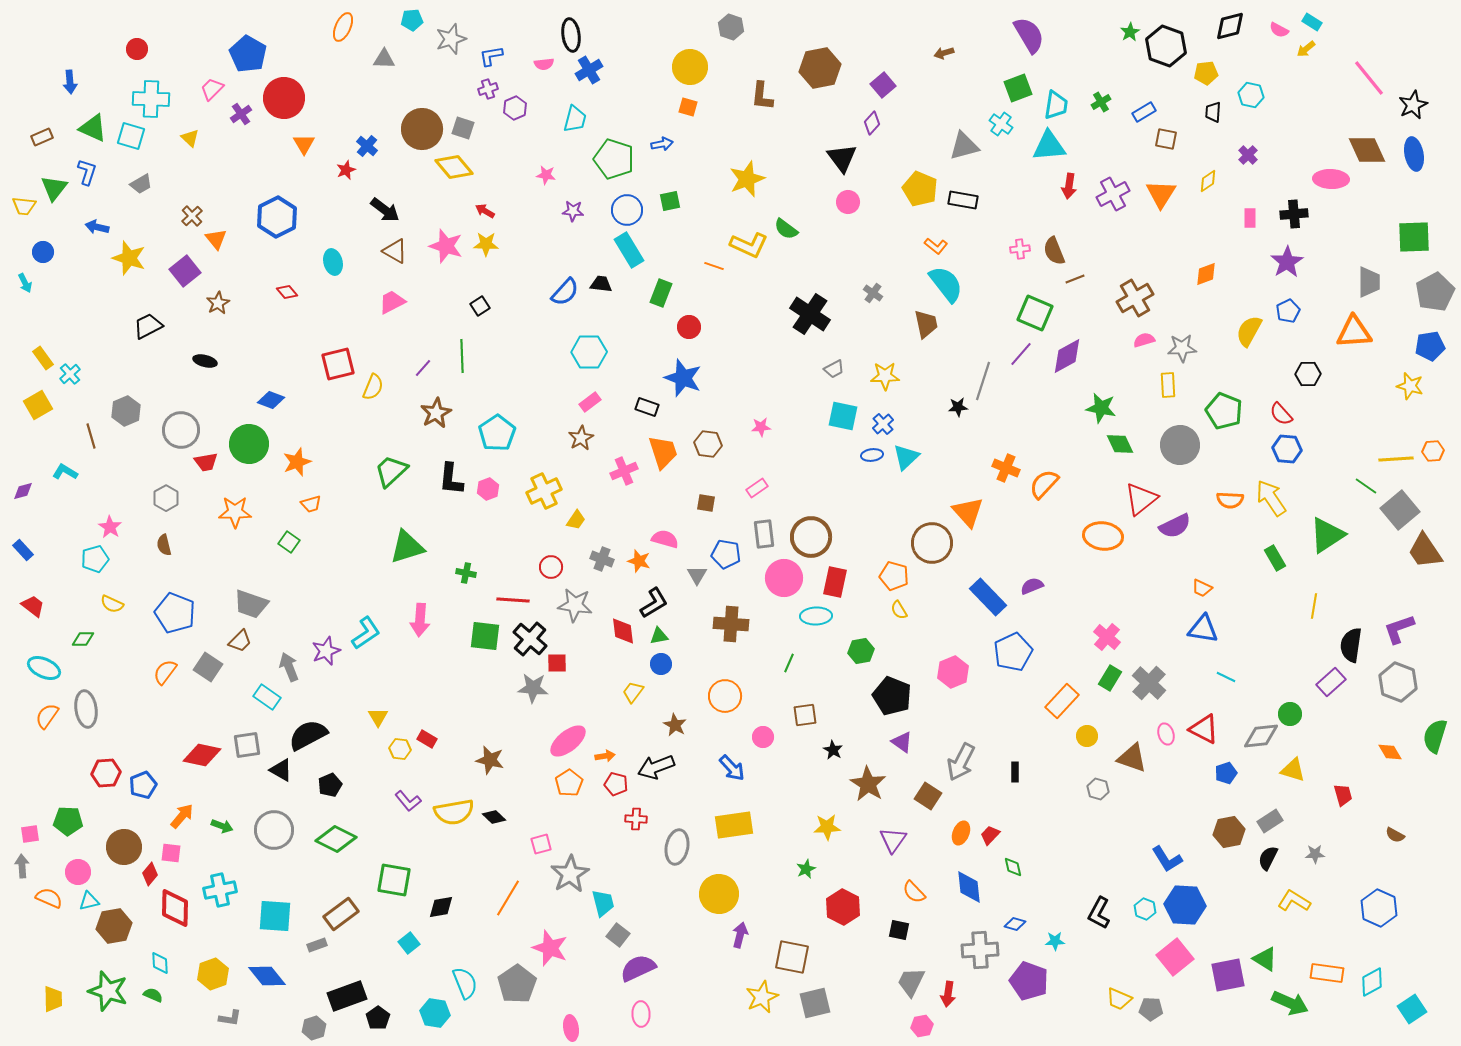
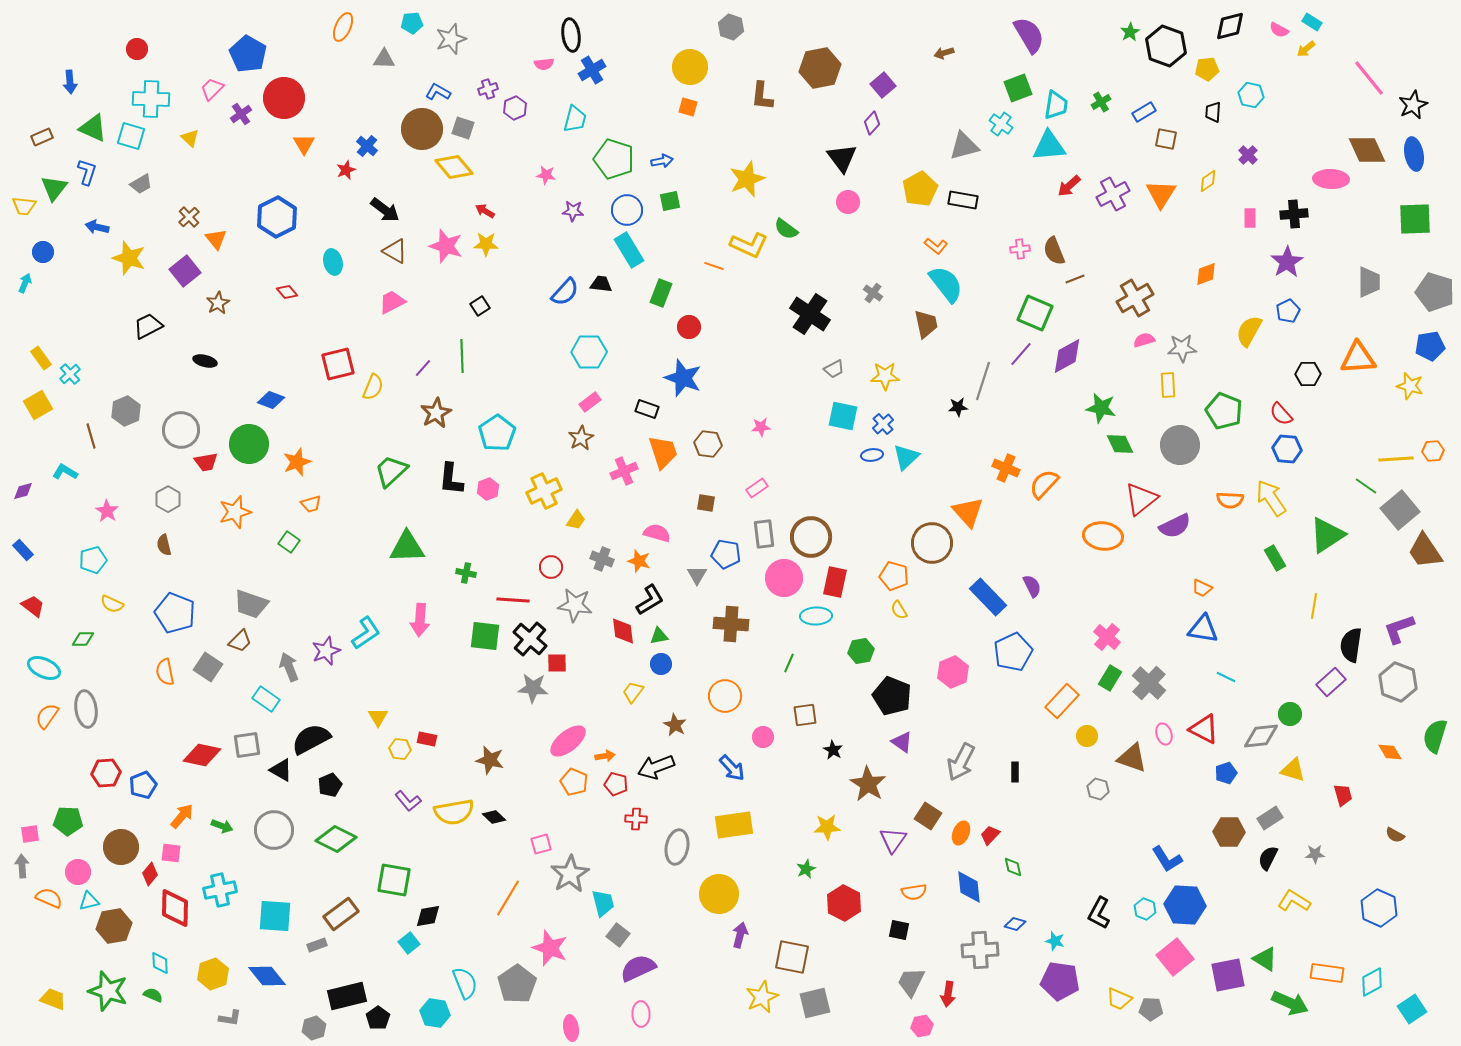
cyan pentagon at (412, 20): moved 3 px down
blue L-shape at (491, 56): moved 53 px left, 36 px down; rotated 40 degrees clockwise
blue cross at (589, 70): moved 3 px right
yellow pentagon at (1206, 73): moved 1 px right, 4 px up
blue arrow at (662, 144): moved 17 px down
red arrow at (1069, 186): rotated 40 degrees clockwise
yellow pentagon at (920, 189): rotated 20 degrees clockwise
brown cross at (192, 216): moved 3 px left, 1 px down
green square at (1414, 237): moved 1 px right, 18 px up
cyan arrow at (25, 283): rotated 132 degrees counterclockwise
gray pentagon at (1435, 292): rotated 27 degrees counterclockwise
orange triangle at (1354, 332): moved 4 px right, 26 px down
yellow rectangle at (43, 358): moved 2 px left
black rectangle at (647, 407): moved 2 px down
gray hexagon at (166, 498): moved 2 px right, 1 px down
orange star at (235, 512): rotated 16 degrees counterclockwise
pink star at (110, 527): moved 3 px left, 16 px up
pink semicircle at (665, 539): moved 8 px left, 6 px up
green triangle at (407, 547): rotated 15 degrees clockwise
cyan pentagon at (95, 559): moved 2 px left, 1 px down
purple semicircle at (1032, 586): rotated 85 degrees clockwise
black L-shape at (654, 603): moved 4 px left, 3 px up
orange semicircle at (165, 672): rotated 48 degrees counterclockwise
cyan rectangle at (267, 697): moved 1 px left, 2 px down
pink ellipse at (1166, 734): moved 2 px left
black semicircle at (308, 735): moved 3 px right, 4 px down
red rectangle at (427, 739): rotated 18 degrees counterclockwise
orange pentagon at (569, 783): moved 5 px right, 1 px up; rotated 16 degrees counterclockwise
brown square at (928, 796): moved 20 px down
gray rectangle at (1270, 821): moved 3 px up
brown hexagon at (1229, 832): rotated 12 degrees clockwise
brown circle at (124, 847): moved 3 px left
orange semicircle at (914, 892): rotated 55 degrees counterclockwise
black diamond at (441, 907): moved 13 px left, 9 px down
red hexagon at (843, 907): moved 1 px right, 4 px up
cyan star at (1055, 941): rotated 18 degrees clockwise
purple pentagon at (1029, 981): moved 31 px right; rotated 12 degrees counterclockwise
black rectangle at (347, 996): rotated 6 degrees clockwise
yellow trapezoid at (53, 999): rotated 68 degrees counterclockwise
